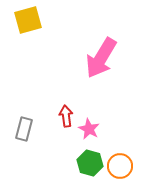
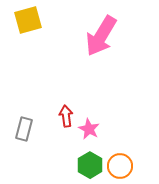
pink arrow: moved 22 px up
green hexagon: moved 2 px down; rotated 15 degrees clockwise
